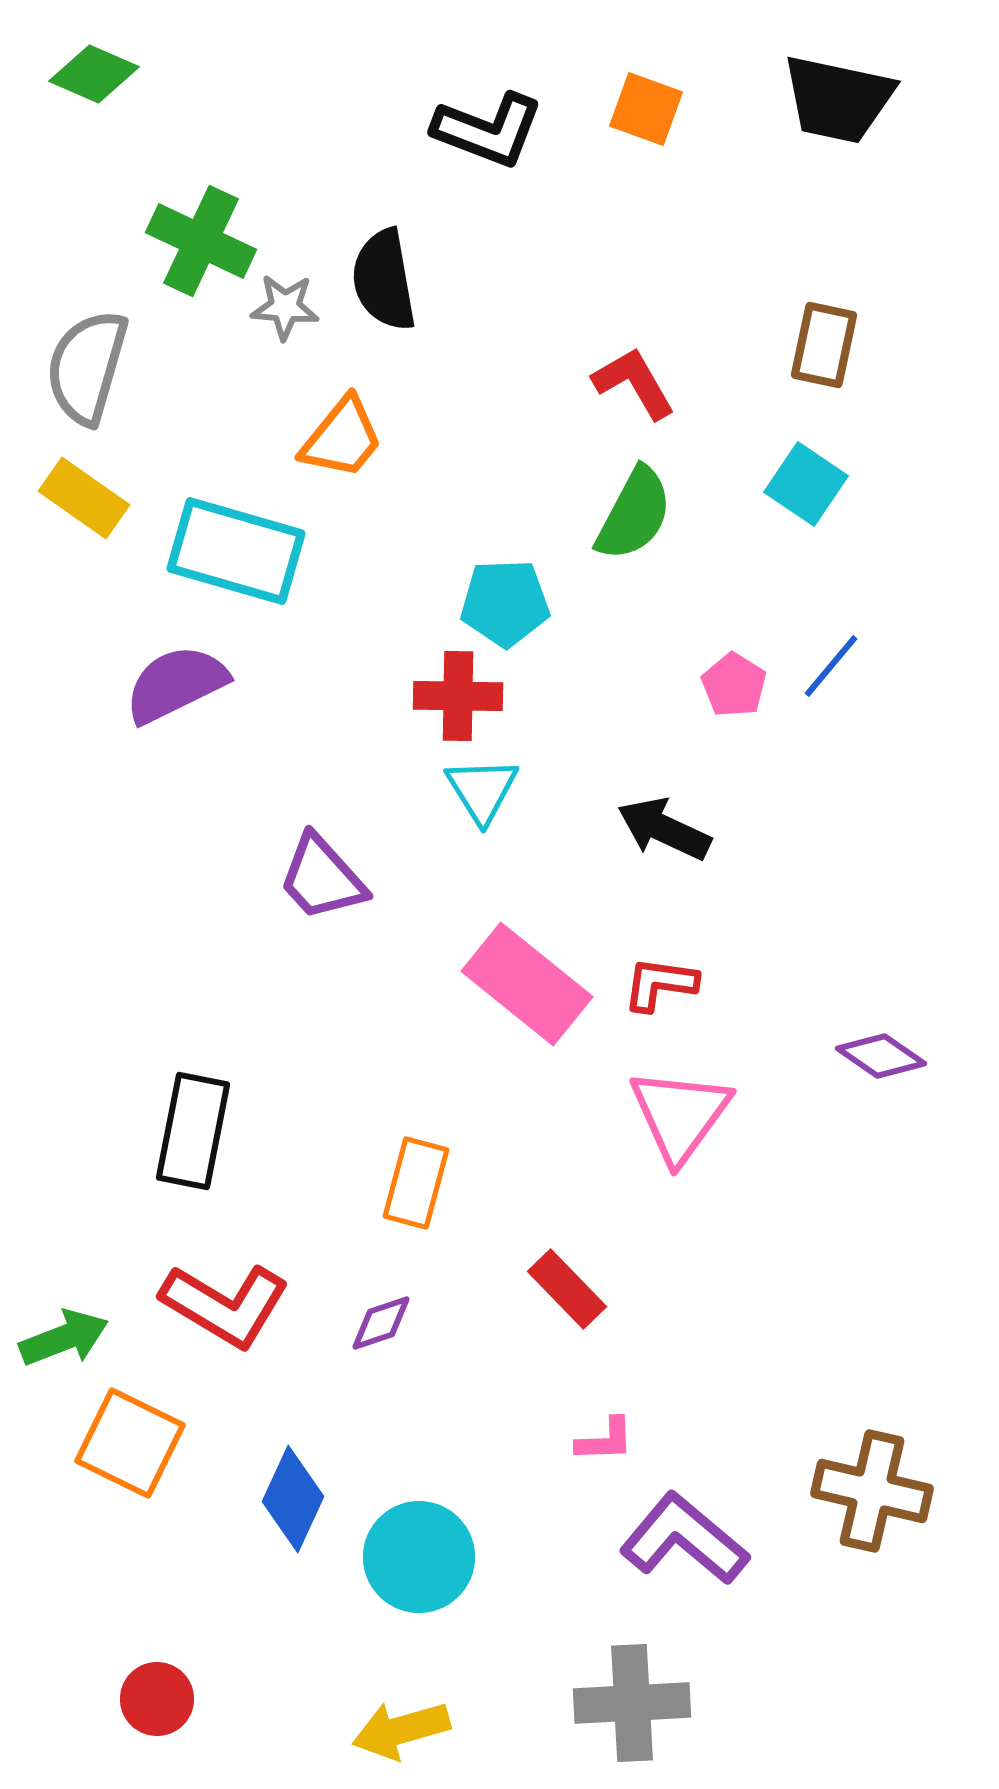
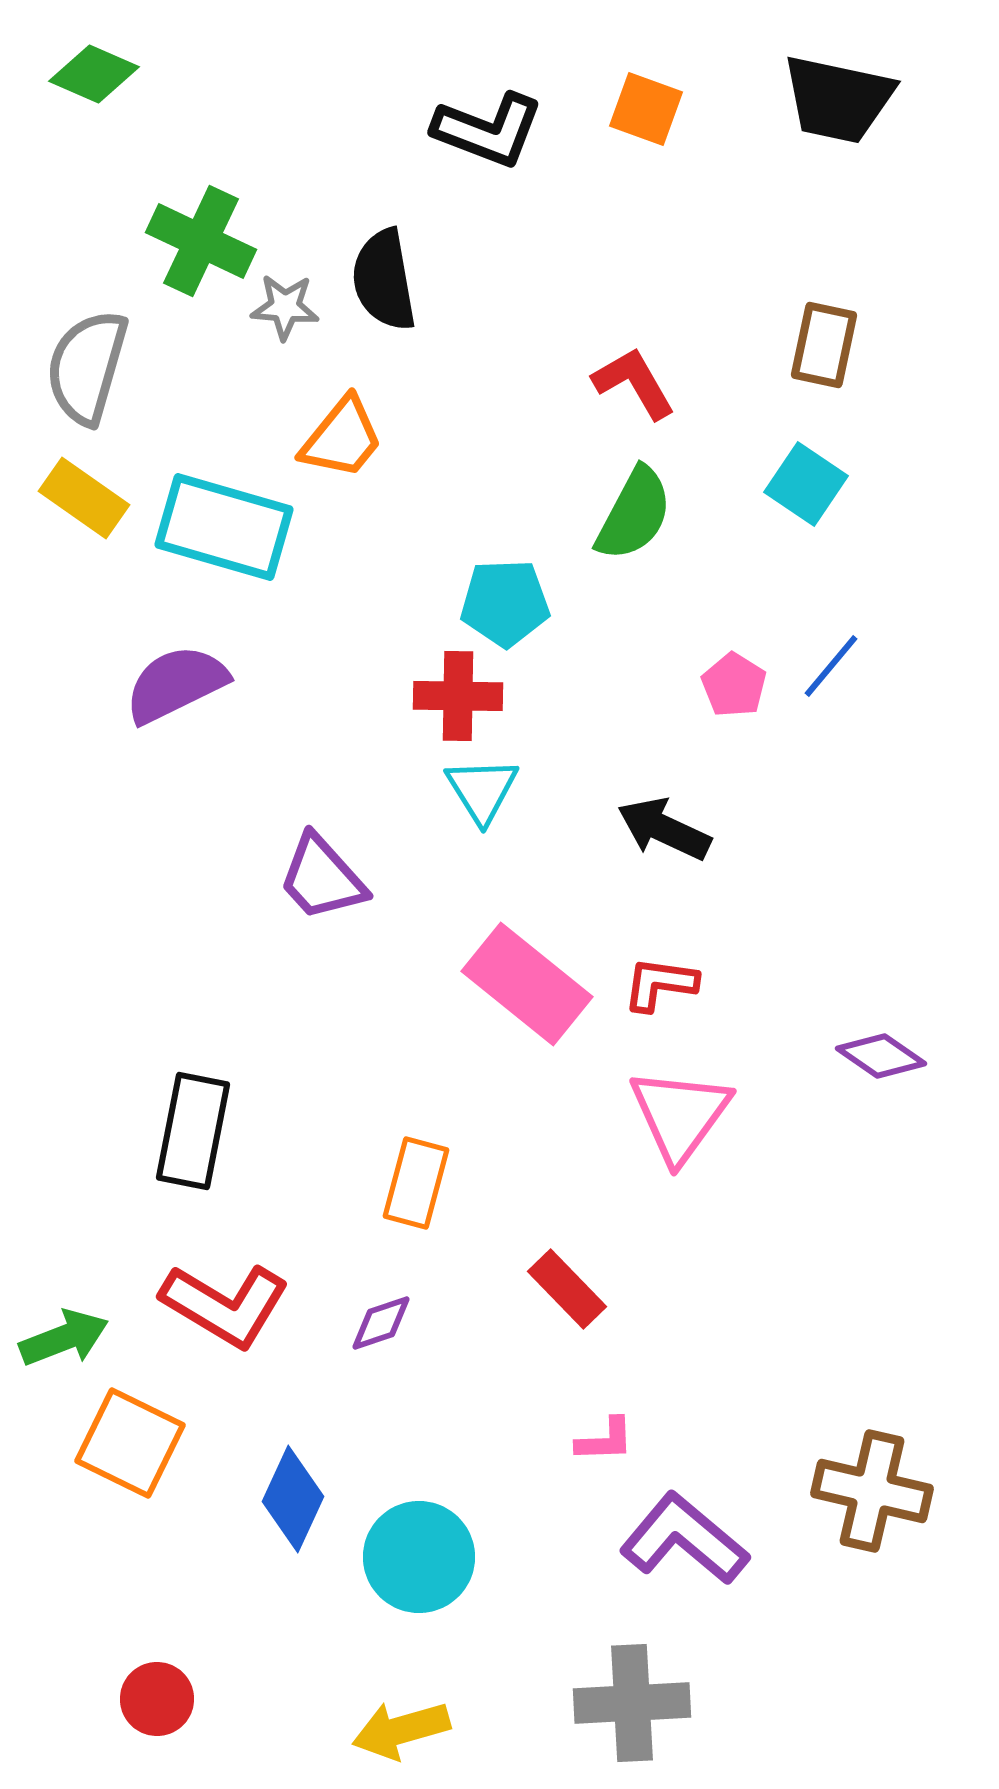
cyan rectangle at (236, 551): moved 12 px left, 24 px up
